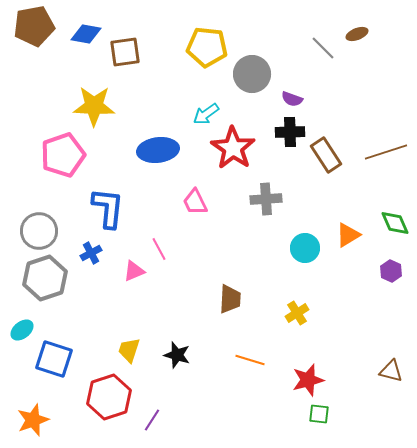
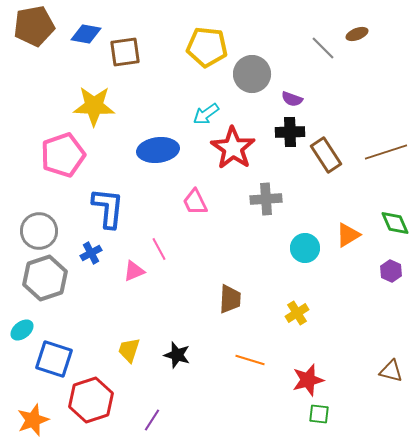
red hexagon at (109, 397): moved 18 px left, 3 px down
